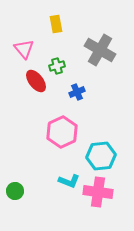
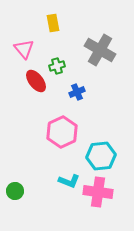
yellow rectangle: moved 3 px left, 1 px up
